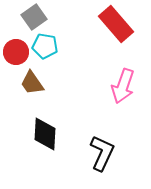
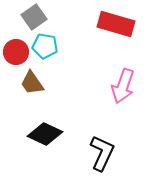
red rectangle: rotated 33 degrees counterclockwise
black diamond: rotated 68 degrees counterclockwise
